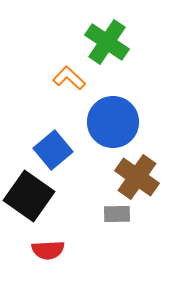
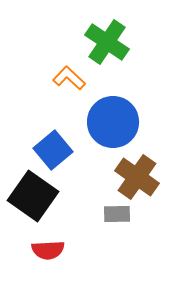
black square: moved 4 px right
